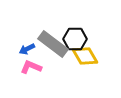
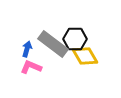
blue arrow: rotated 133 degrees clockwise
